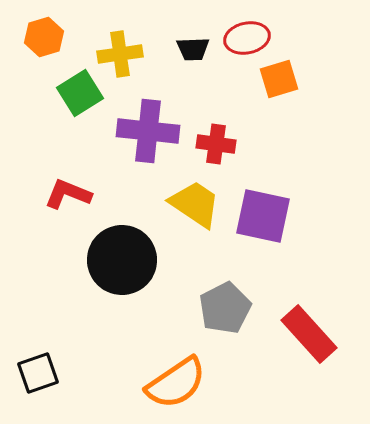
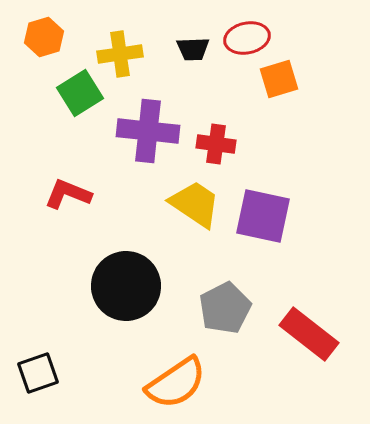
black circle: moved 4 px right, 26 px down
red rectangle: rotated 10 degrees counterclockwise
